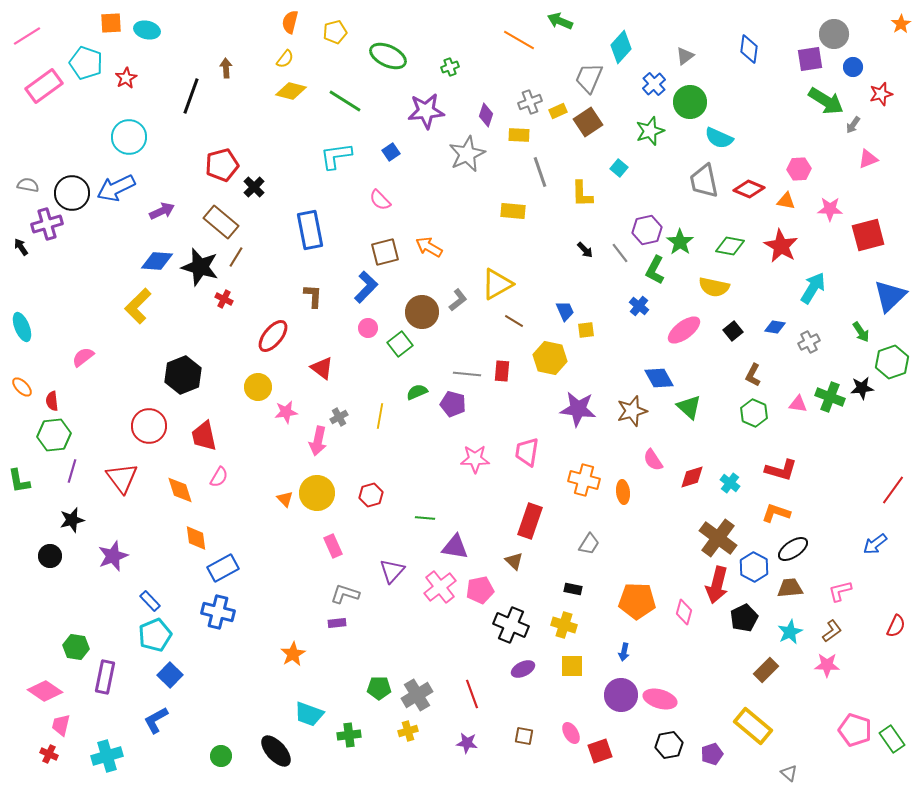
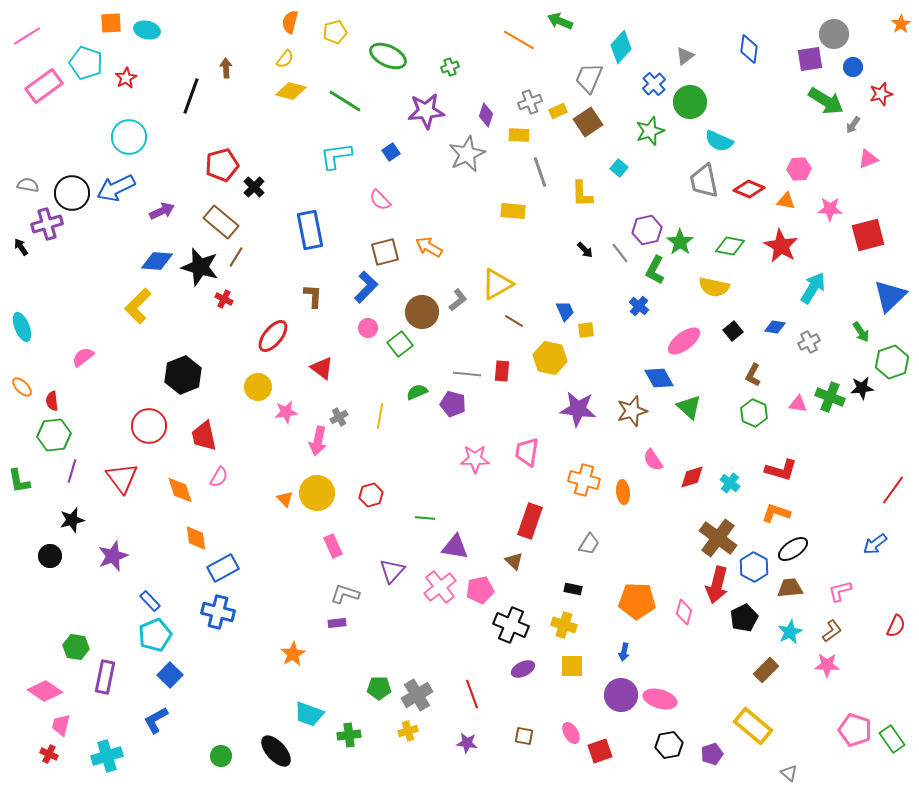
cyan semicircle at (719, 138): moved 3 px down
pink ellipse at (684, 330): moved 11 px down
